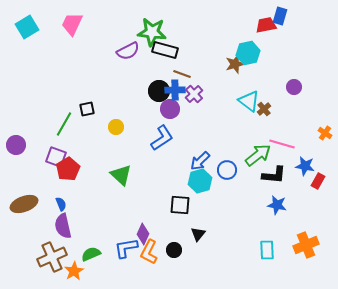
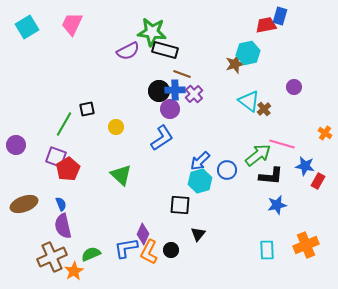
black L-shape at (274, 175): moved 3 px left, 1 px down
blue star at (277, 205): rotated 24 degrees counterclockwise
black circle at (174, 250): moved 3 px left
